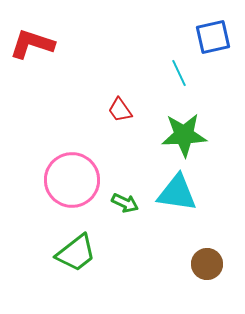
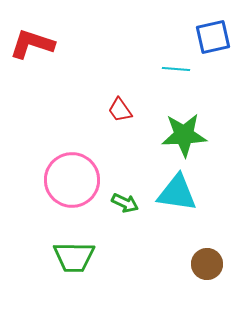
cyan line: moved 3 px left, 4 px up; rotated 60 degrees counterclockwise
green trapezoid: moved 2 px left, 4 px down; rotated 39 degrees clockwise
